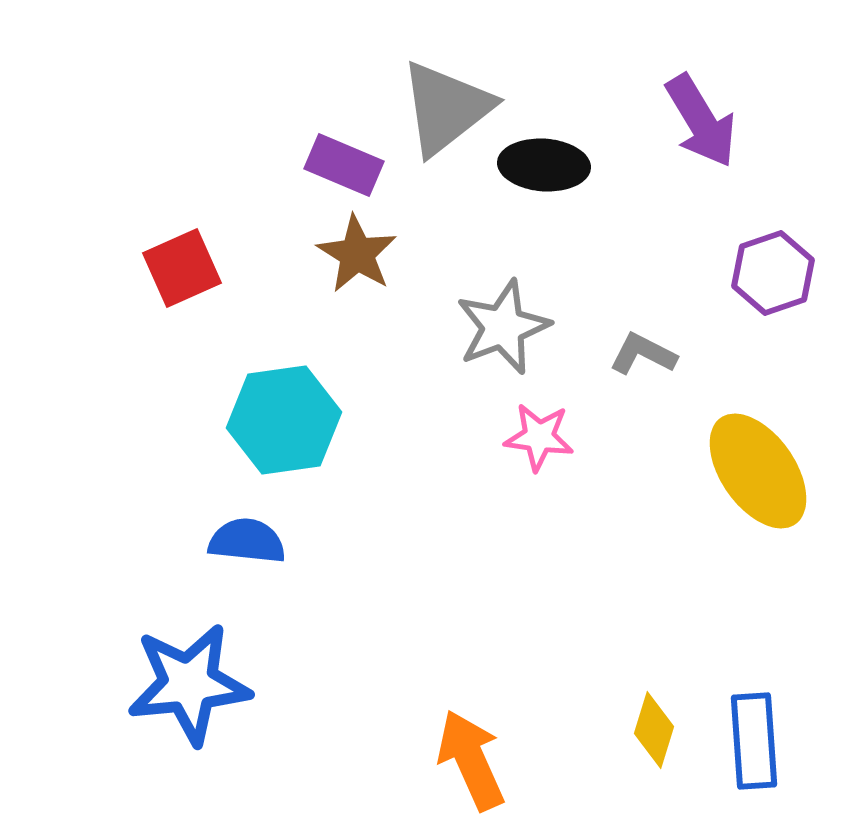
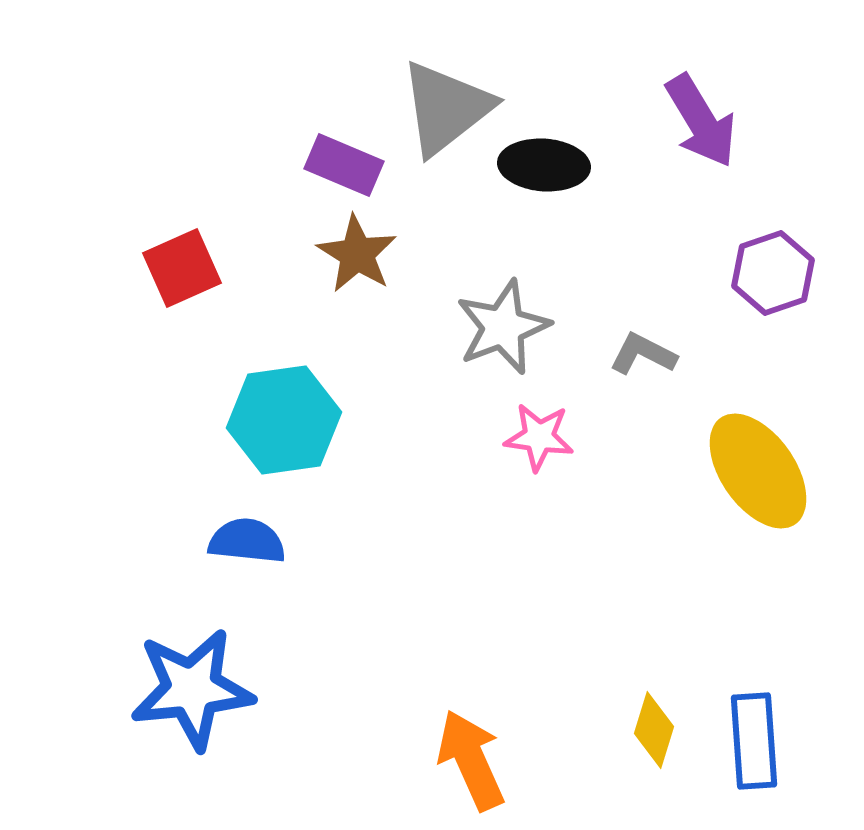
blue star: moved 3 px right, 5 px down
